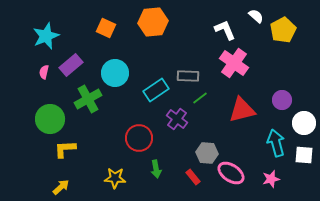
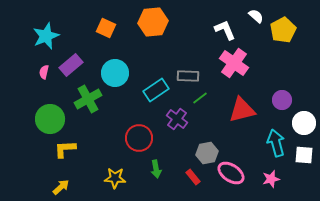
gray hexagon: rotated 15 degrees counterclockwise
